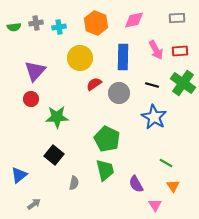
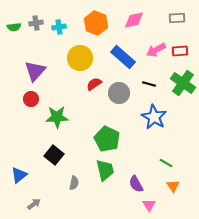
pink arrow: rotated 90 degrees clockwise
blue rectangle: rotated 50 degrees counterclockwise
black line: moved 3 px left, 1 px up
pink triangle: moved 6 px left
